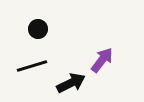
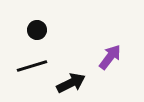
black circle: moved 1 px left, 1 px down
purple arrow: moved 8 px right, 3 px up
